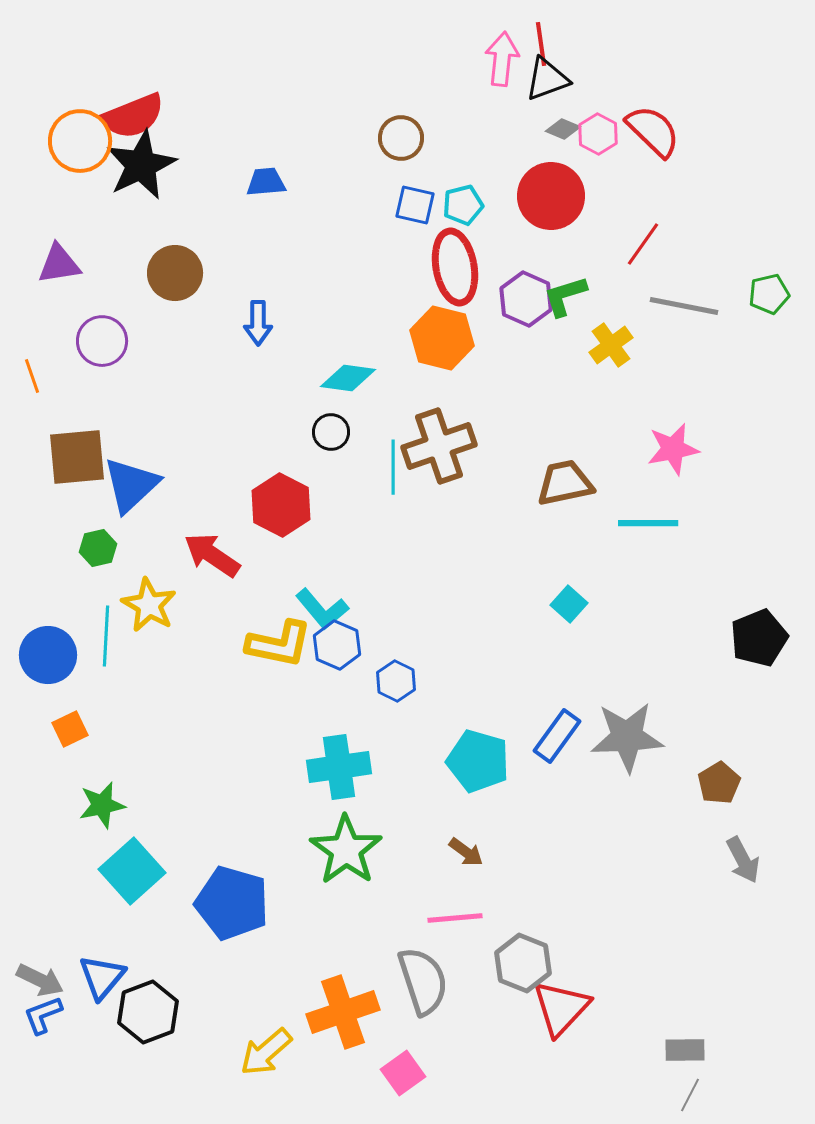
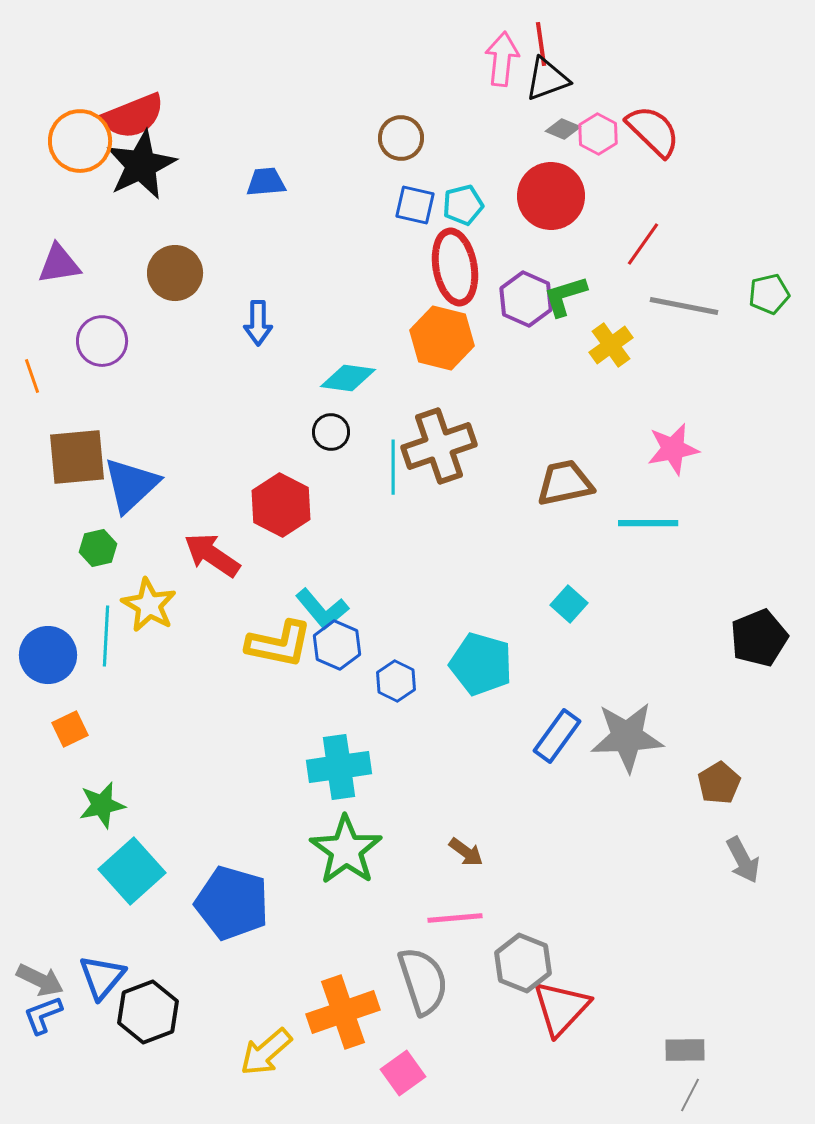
cyan pentagon at (478, 761): moved 3 px right, 97 px up
